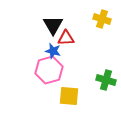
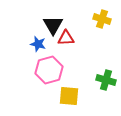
blue star: moved 15 px left, 7 px up
